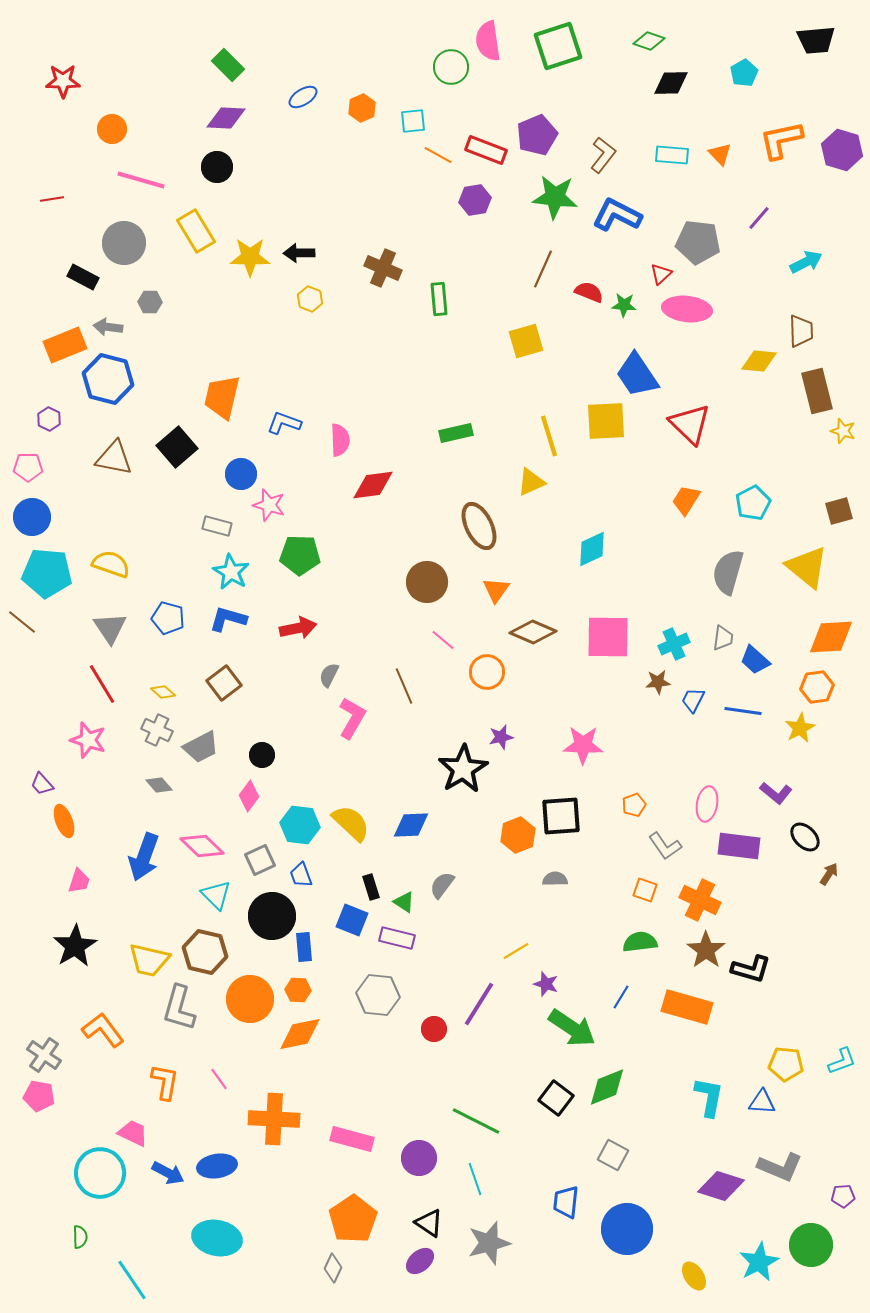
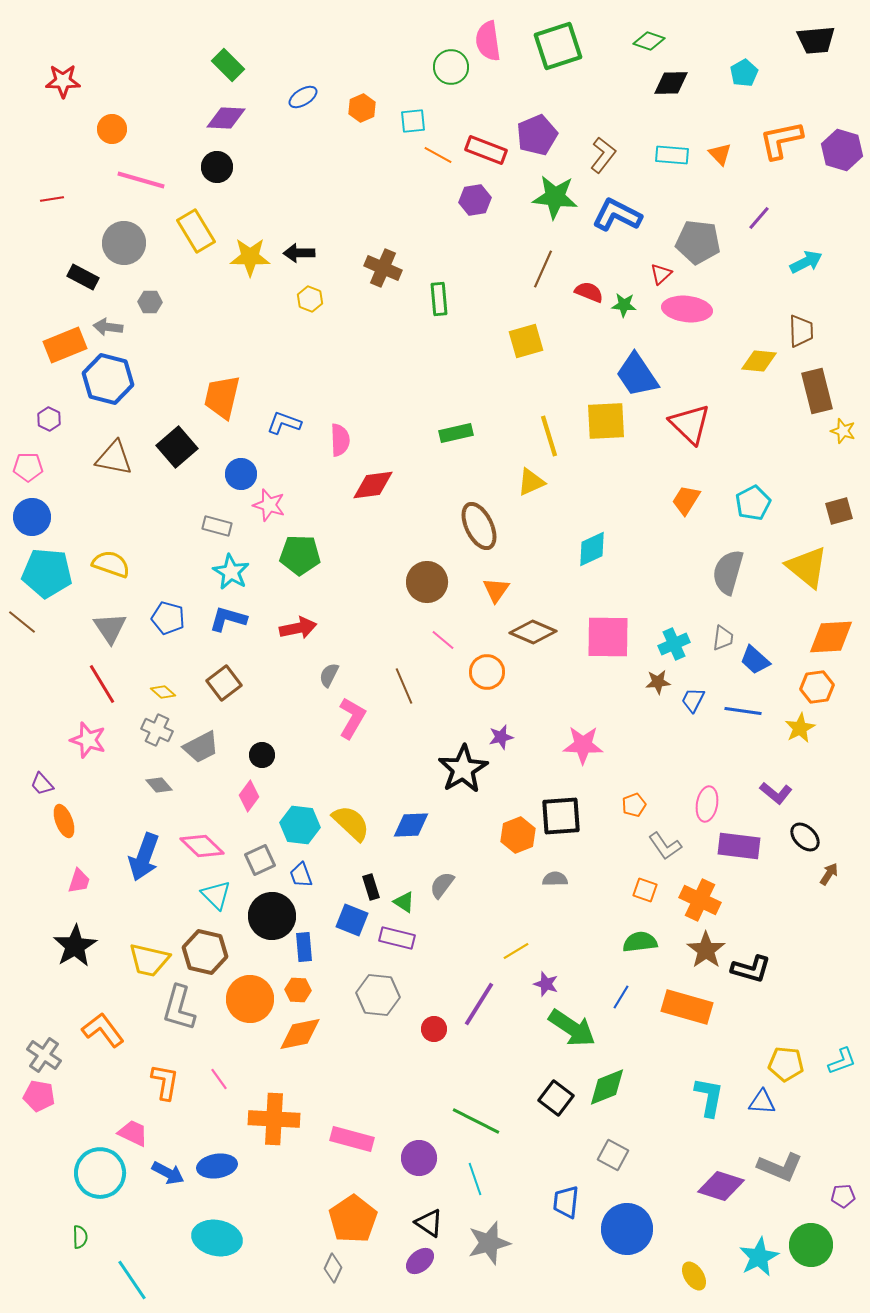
cyan star at (759, 1262): moved 5 px up
